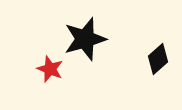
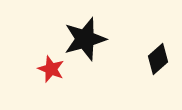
red star: moved 1 px right
